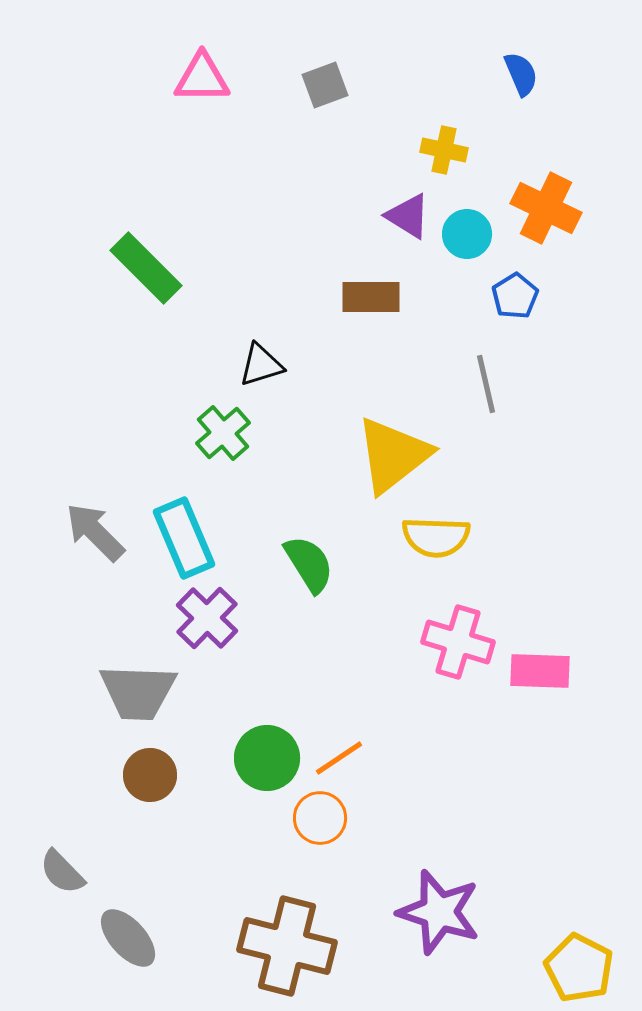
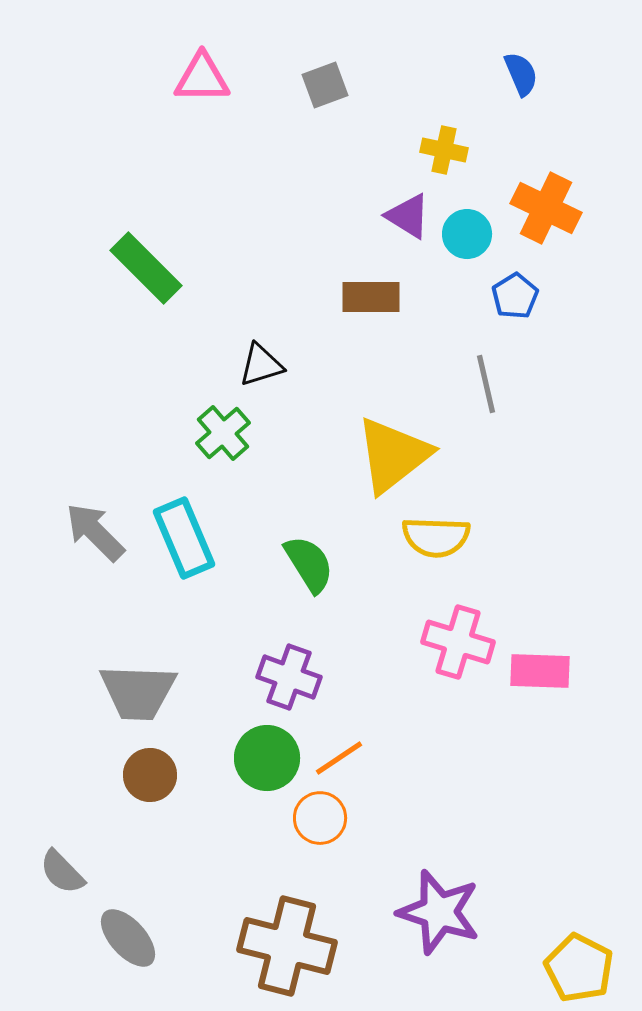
purple cross: moved 82 px right, 59 px down; rotated 24 degrees counterclockwise
